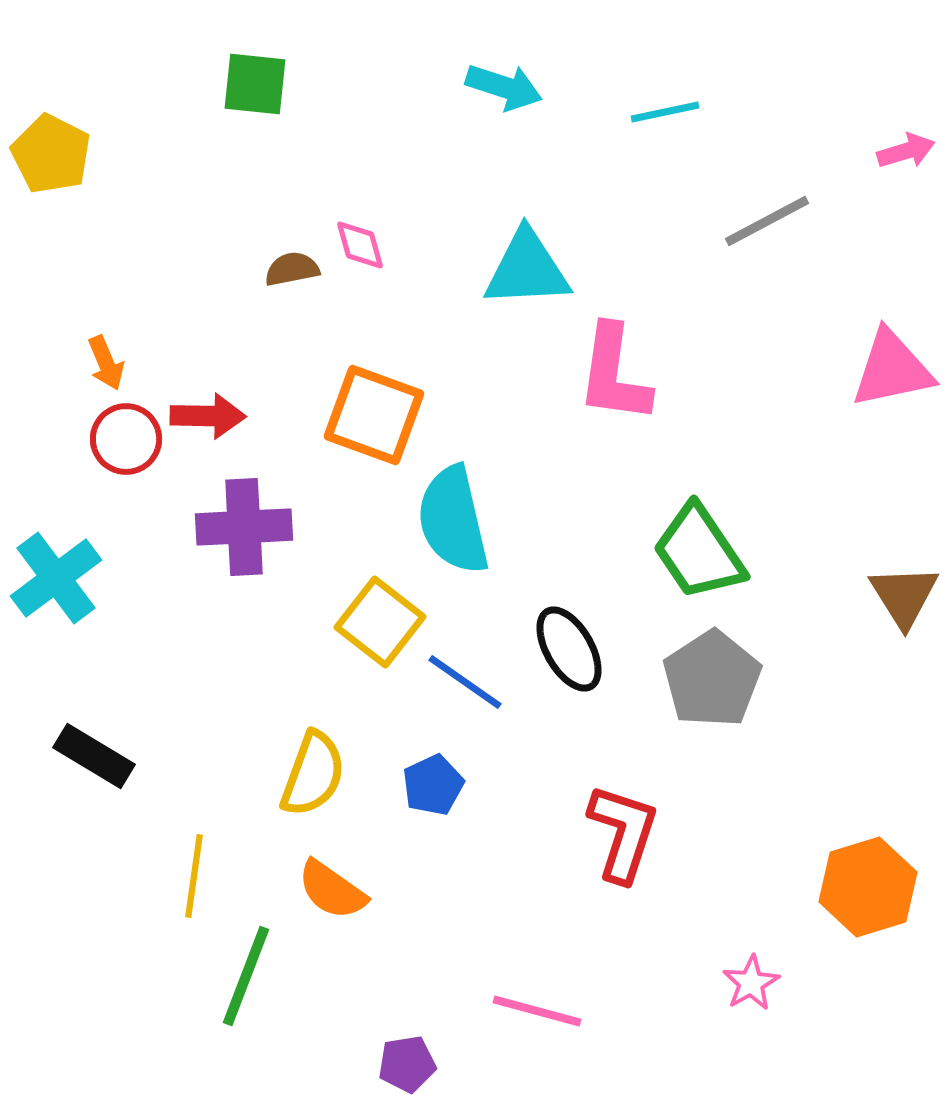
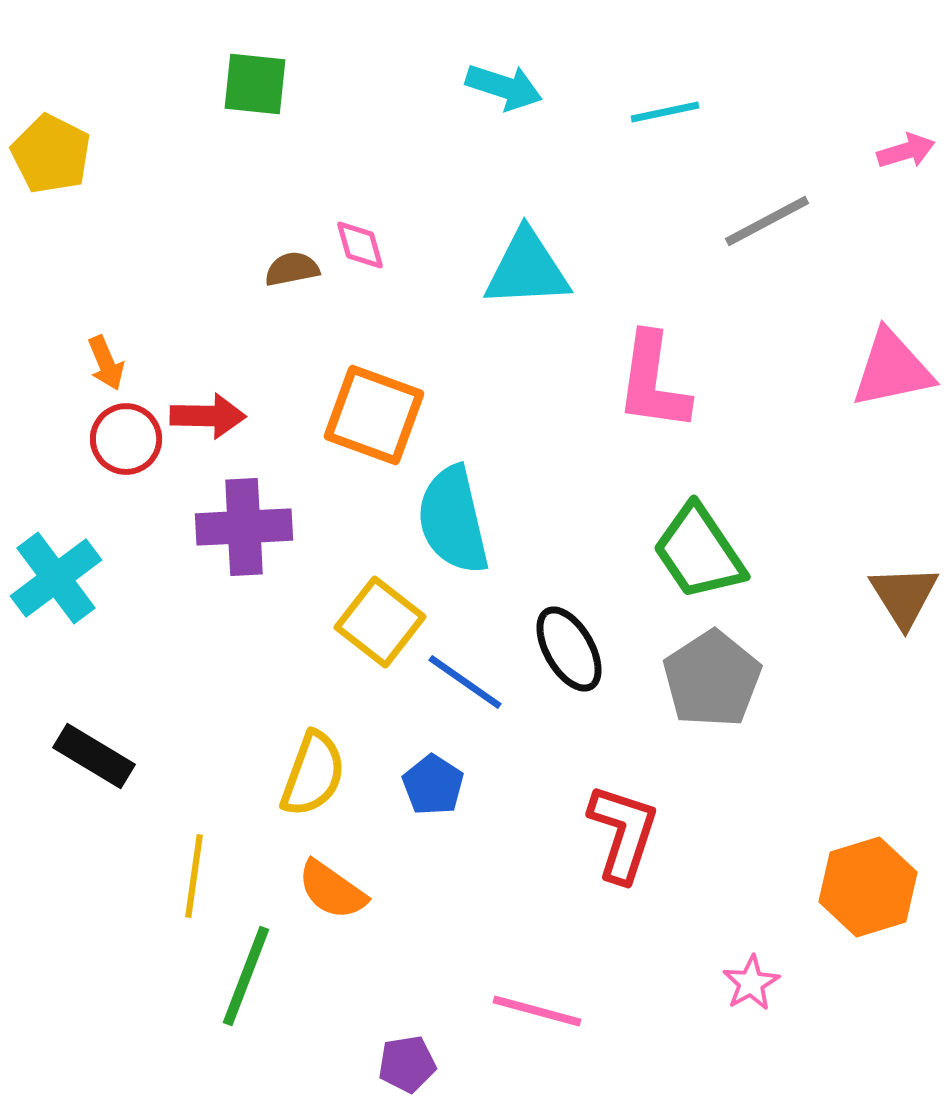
pink L-shape: moved 39 px right, 8 px down
blue pentagon: rotated 14 degrees counterclockwise
